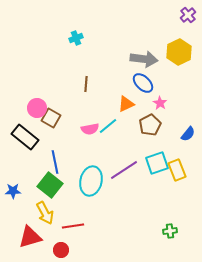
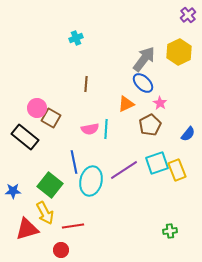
gray arrow: rotated 60 degrees counterclockwise
cyan line: moved 2 px left, 3 px down; rotated 48 degrees counterclockwise
blue line: moved 19 px right
red triangle: moved 3 px left, 8 px up
